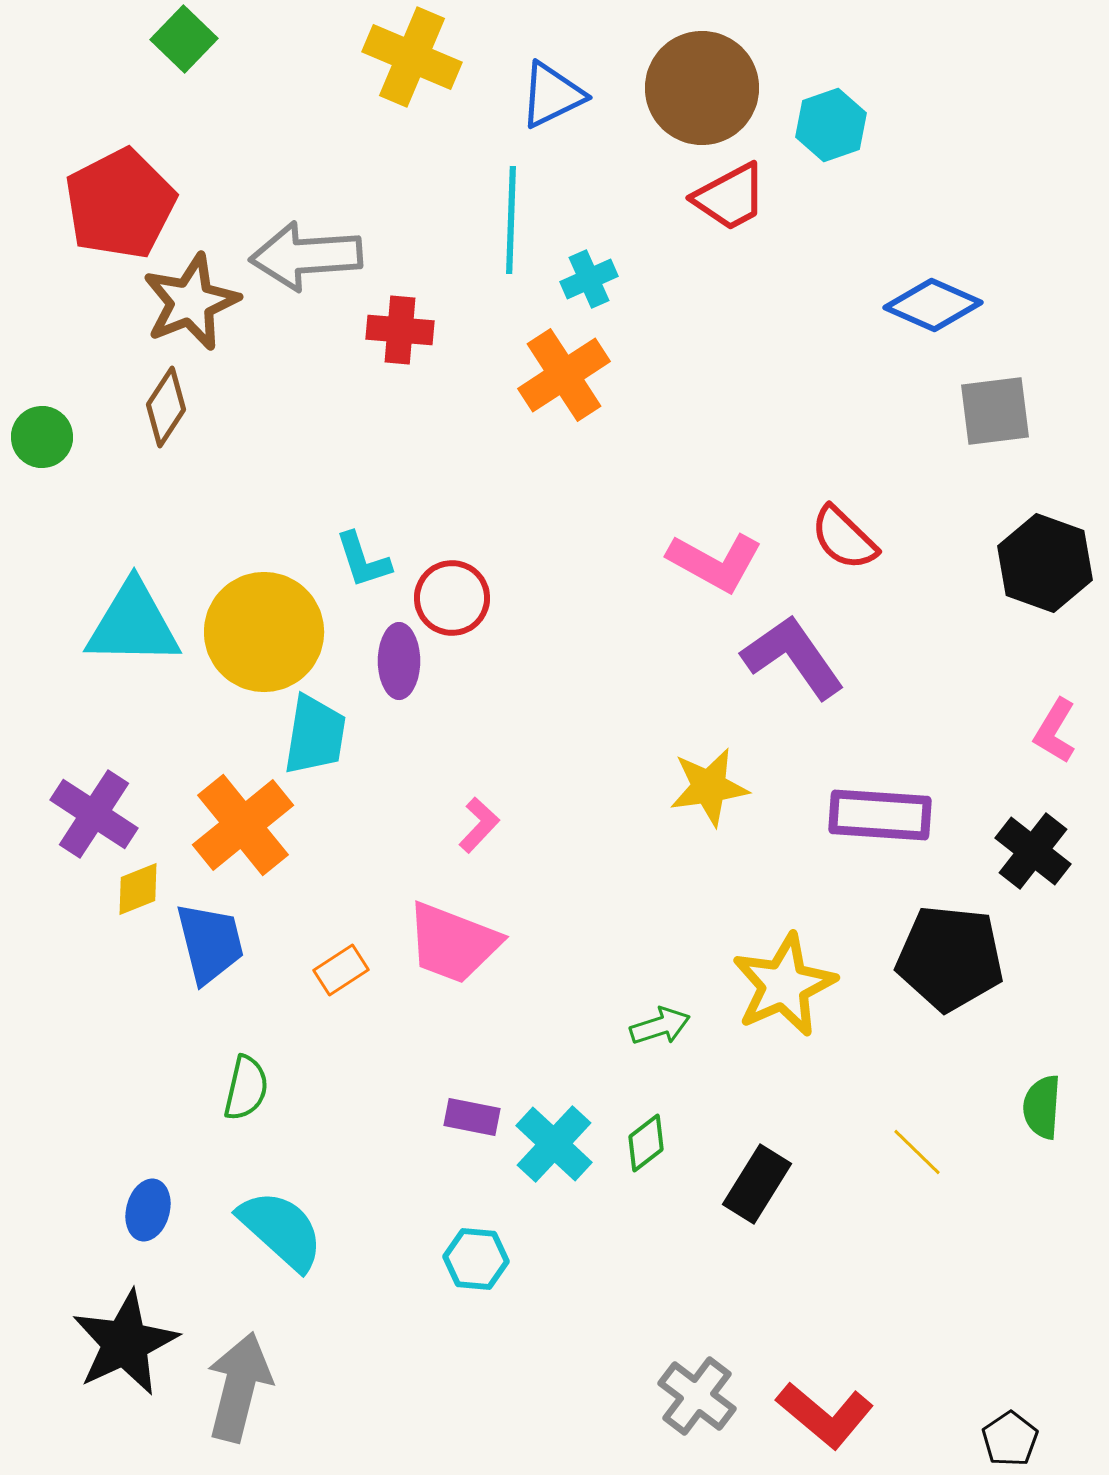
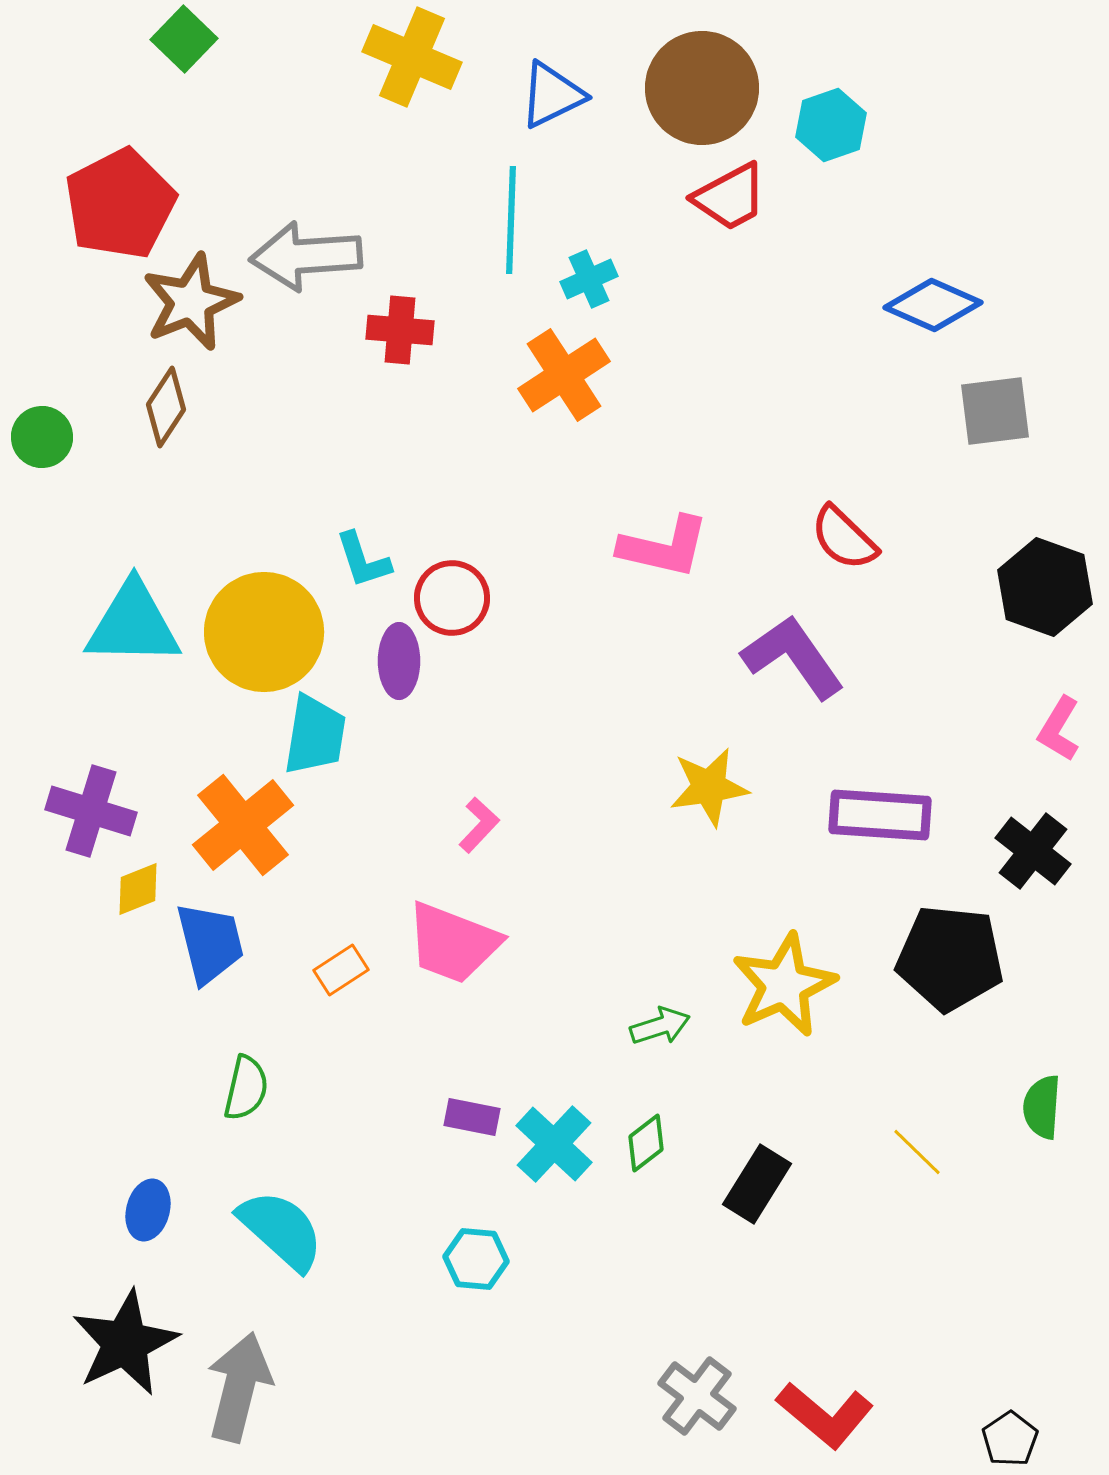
pink L-shape at (715, 562): moved 51 px left, 15 px up; rotated 16 degrees counterclockwise
black hexagon at (1045, 563): moved 24 px down
pink L-shape at (1055, 731): moved 4 px right, 2 px up
purple cross at (94, 814): moved 3 px left, 3 px up; rotated 16 degrees counterclockwise
